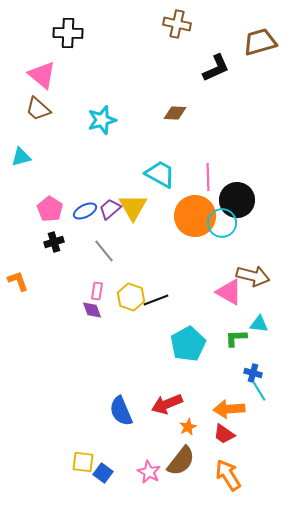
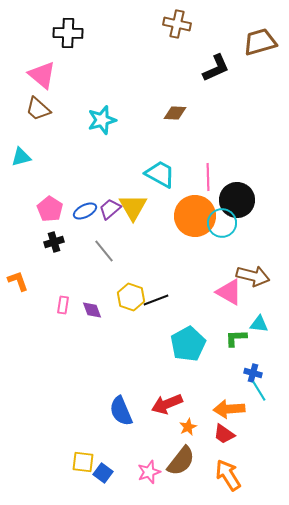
pink rectangle at (97, 291): moved 34 px left, 14 px down
pink star at (149, 472): rotated 25 degrees clockwise
